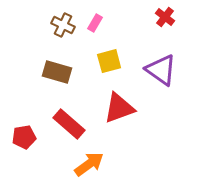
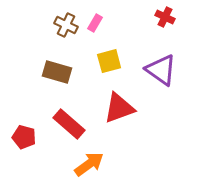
red cross: rotated 12 degrees counterclockwise
brown cross: moved 3 px right
red pentagon: rotated 25 degrees clockwise
